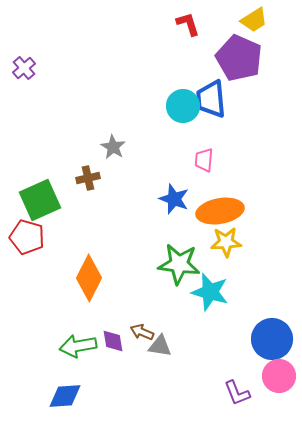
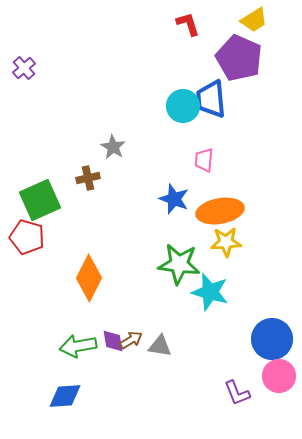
brown arrow: moved 11 px left, 8 px down; rotated 125 degrees clockwise
